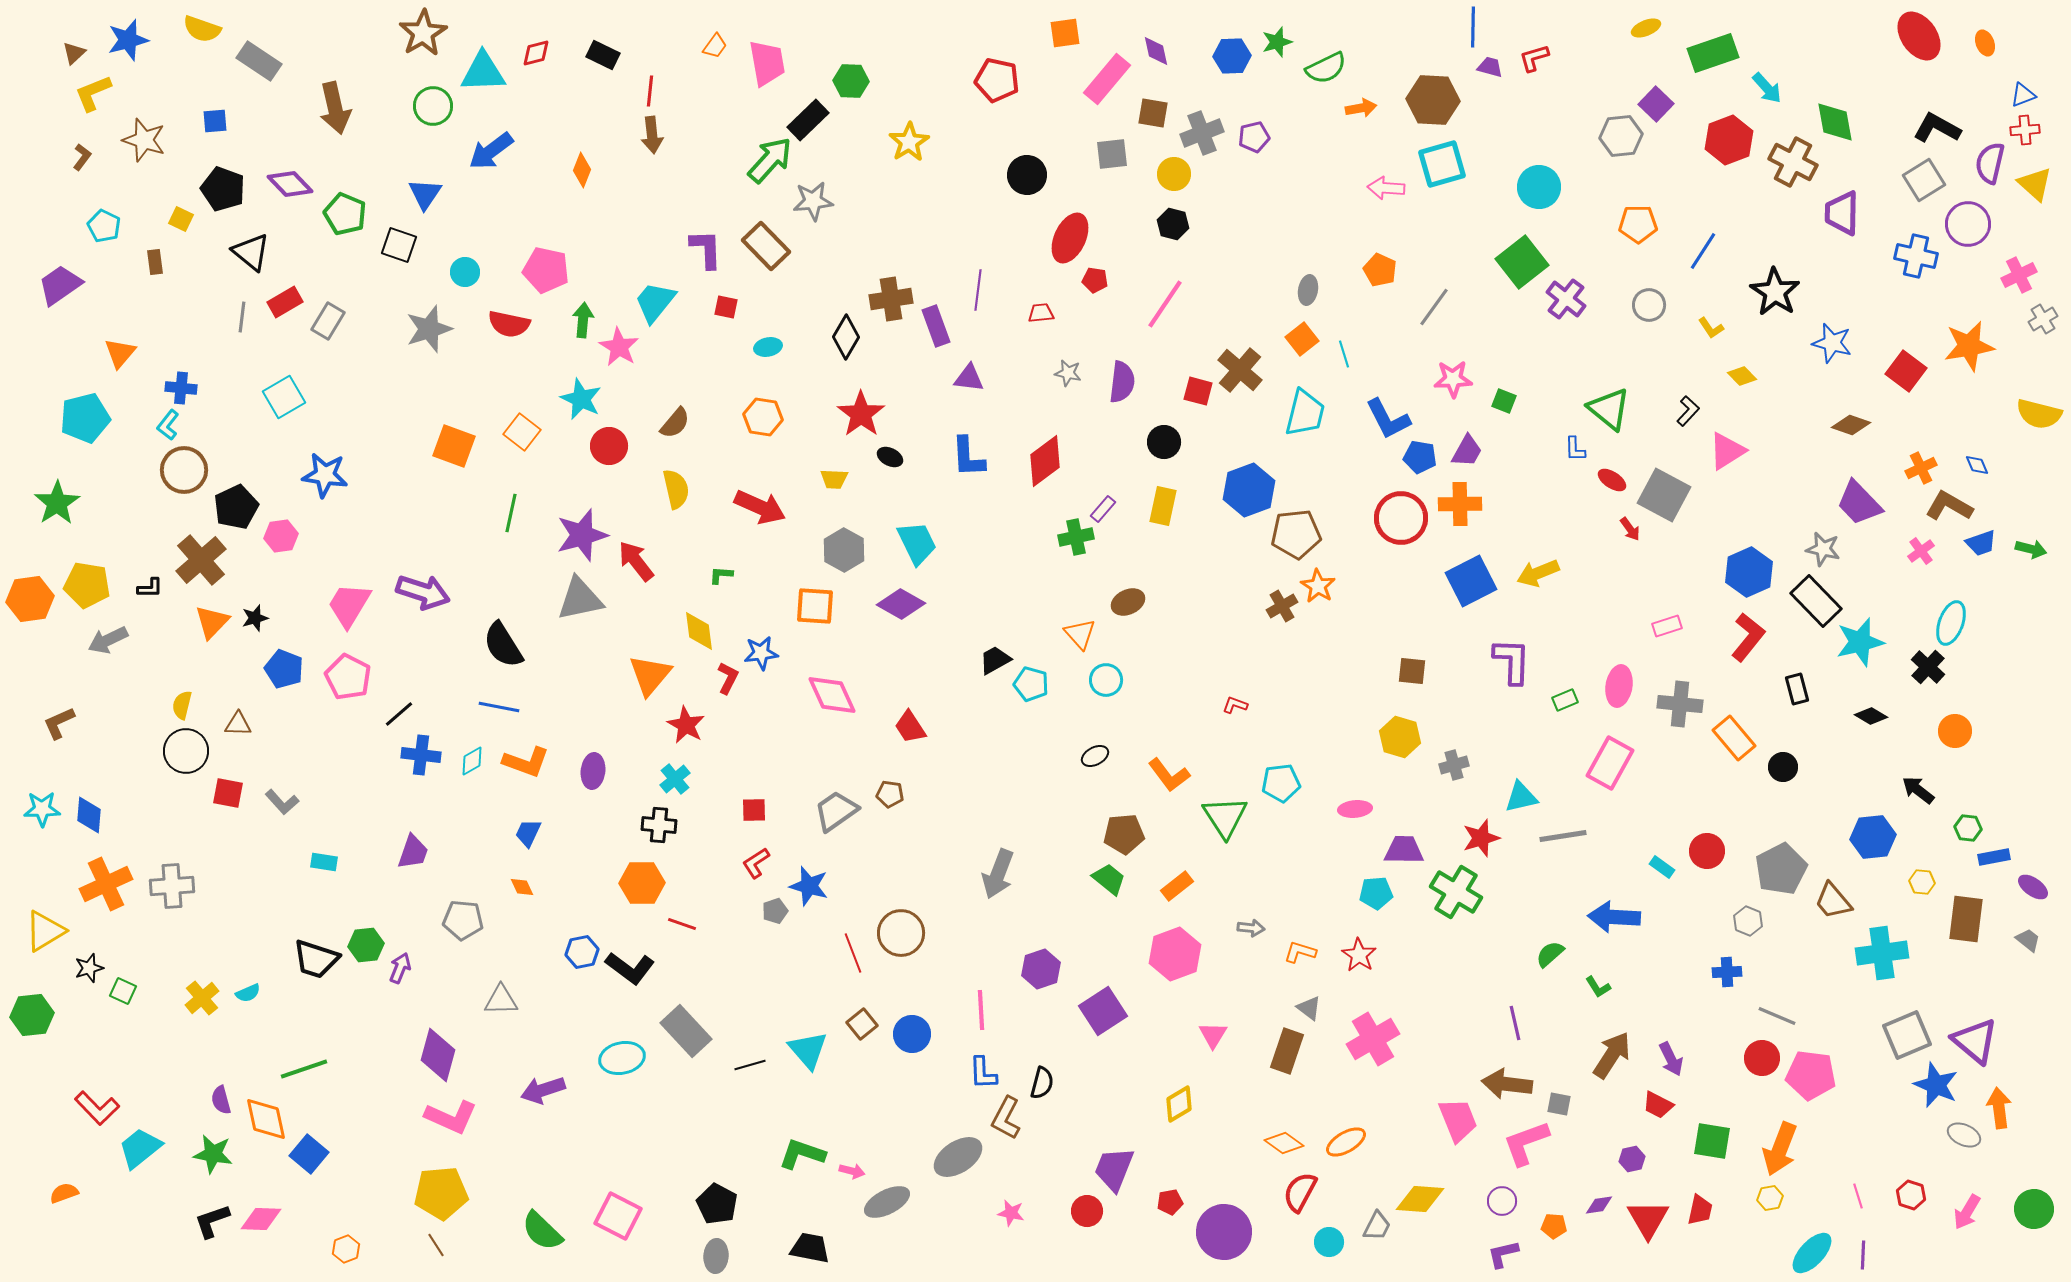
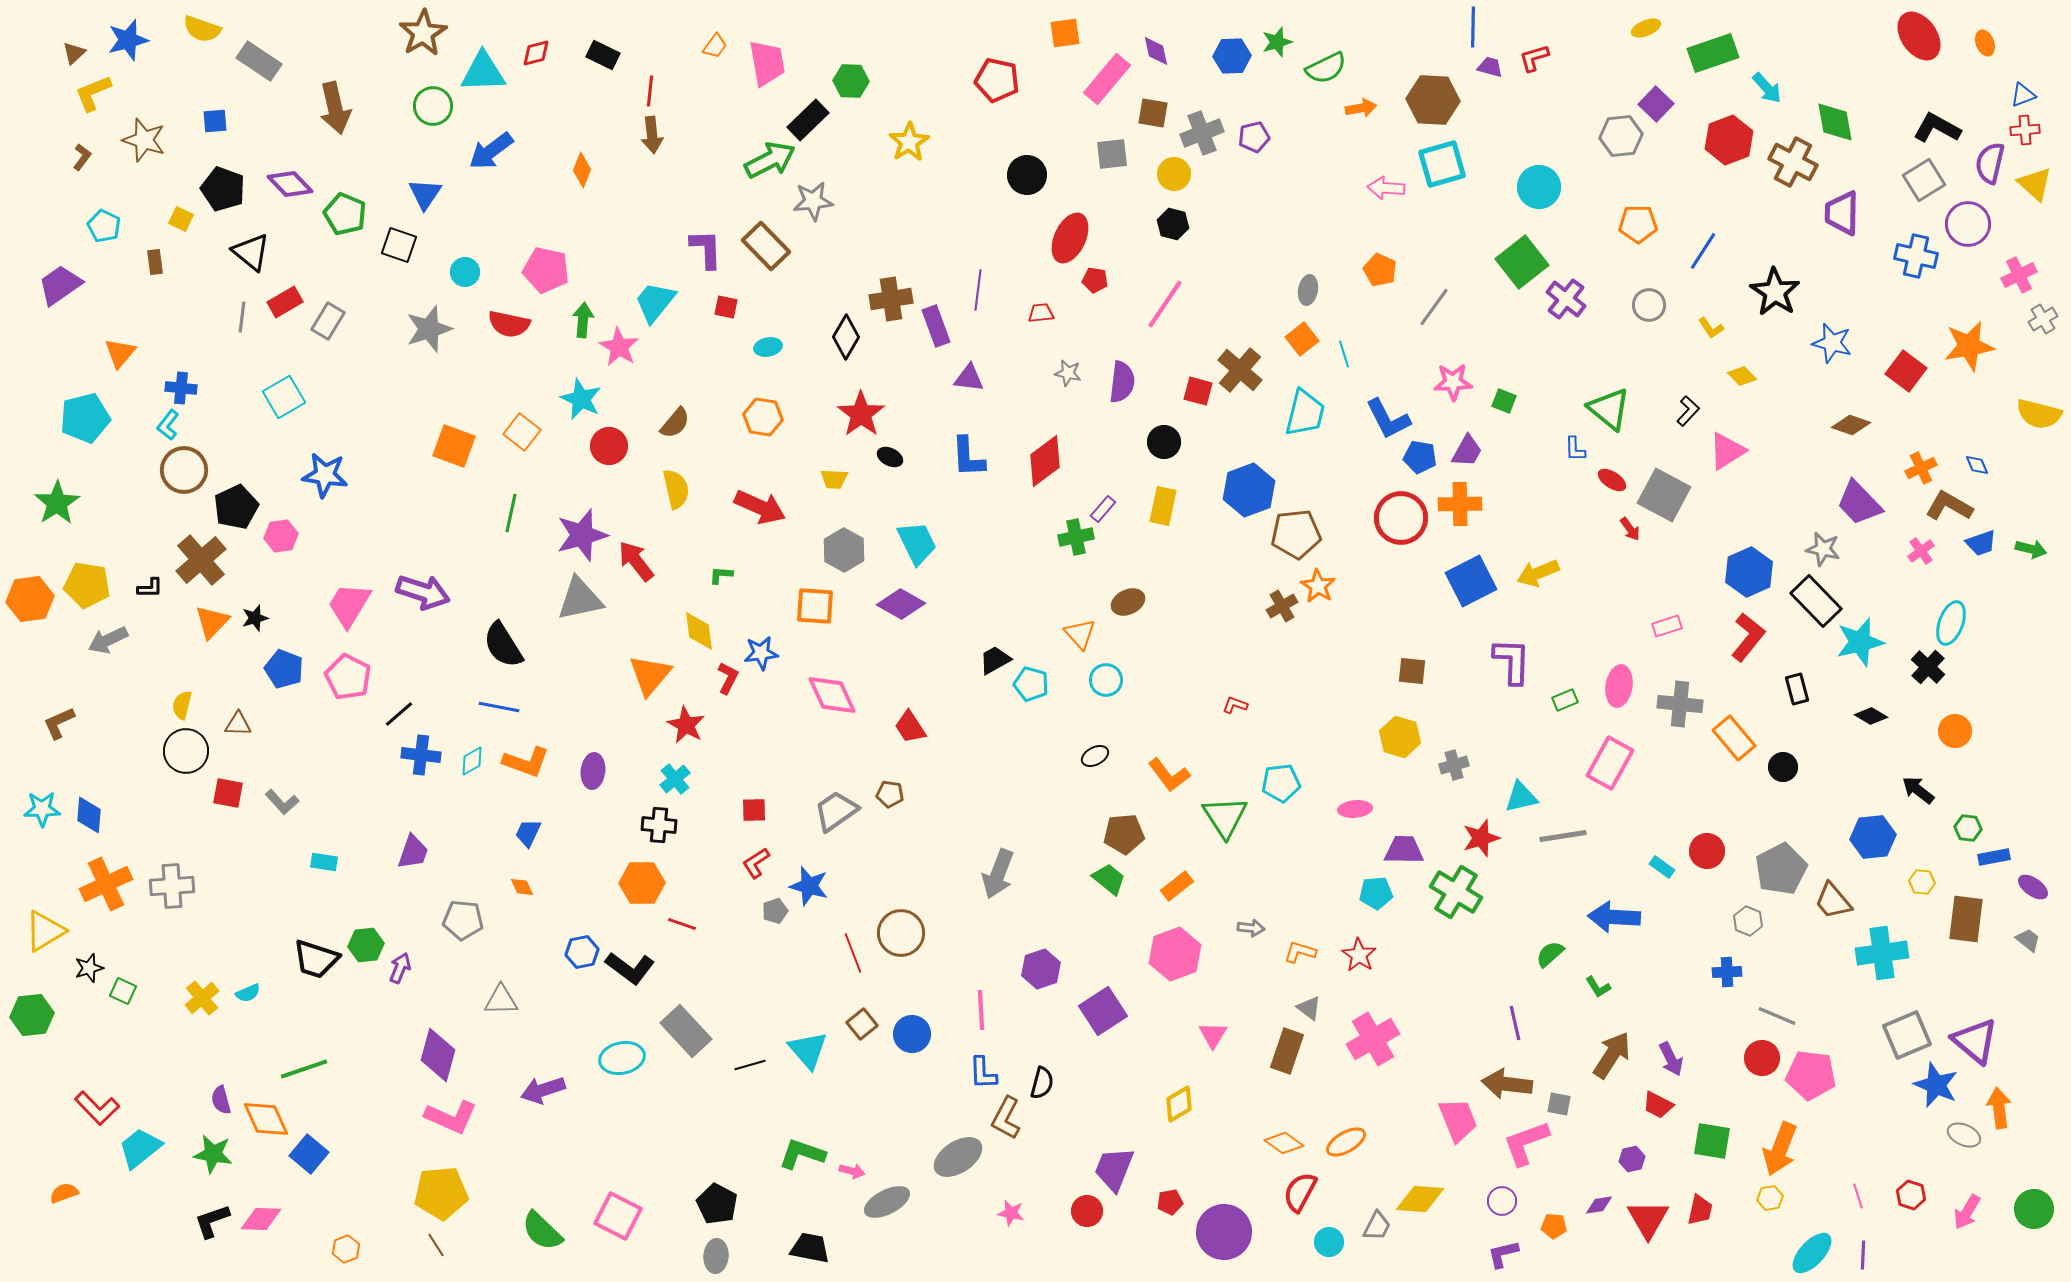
green arrow at (770, 160): rotated 21 degrees clockwise
pink star at (1453, 379): moved 3 px down
orange diamond at (266, 1119): rotated 12 degrees counterclockwise
